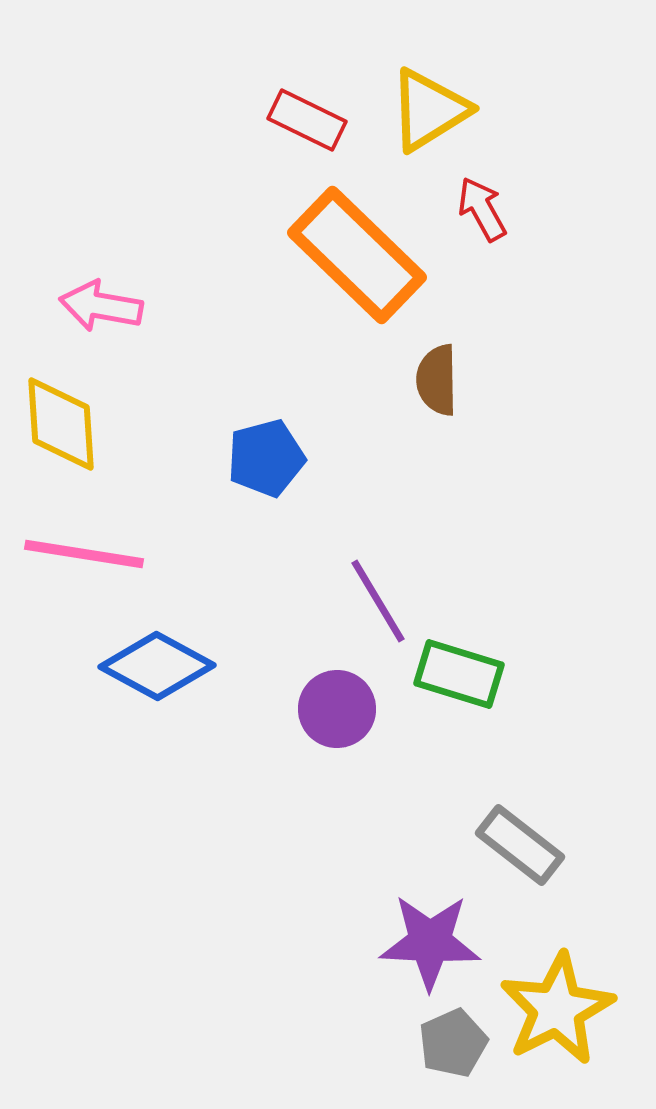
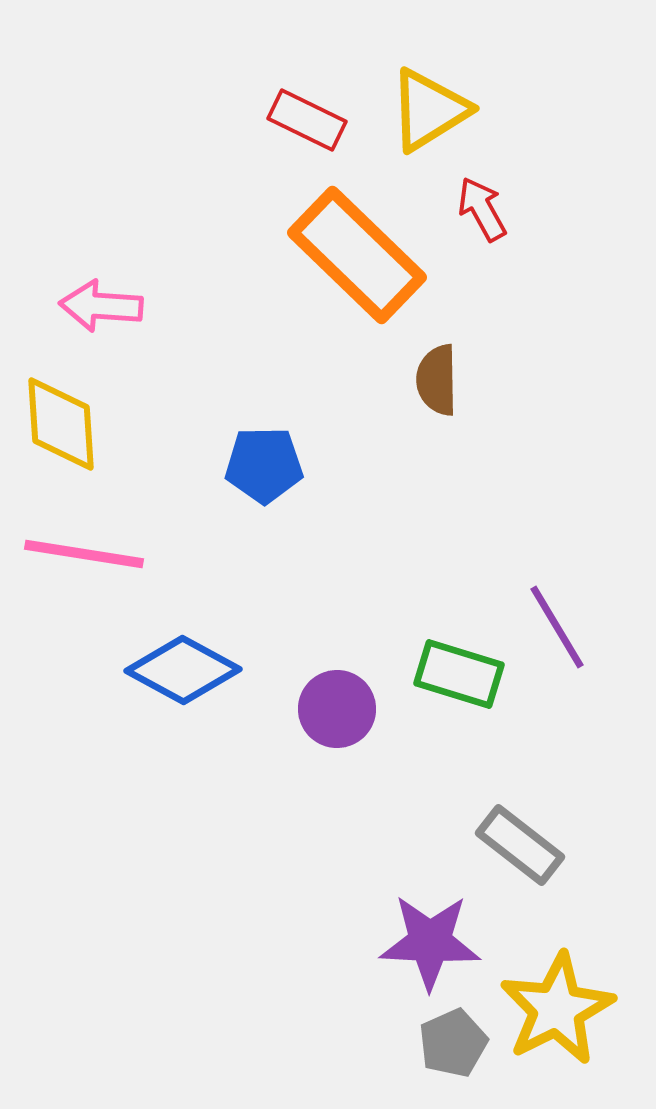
pink arrow: rotated 6 degrees counterclockwise
blue pentagon: moved 2 px left, 7 px down; rotated 14 degrees clockwise
purple line: moved 179 px right, 26 px down
blue diamond: moved 26 px right, 4 px down
